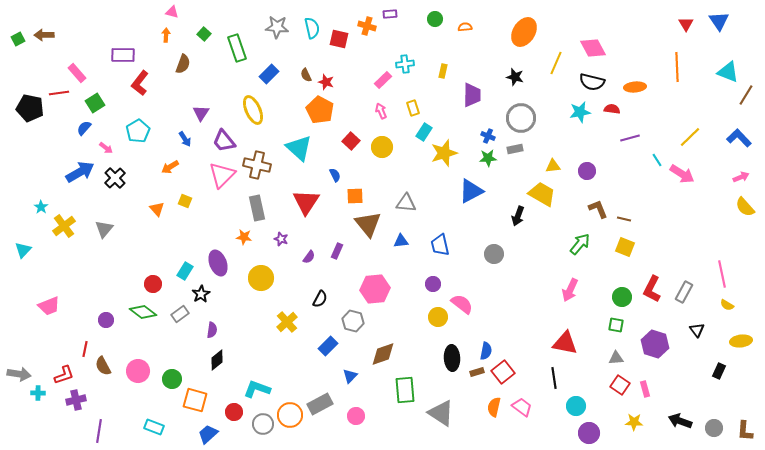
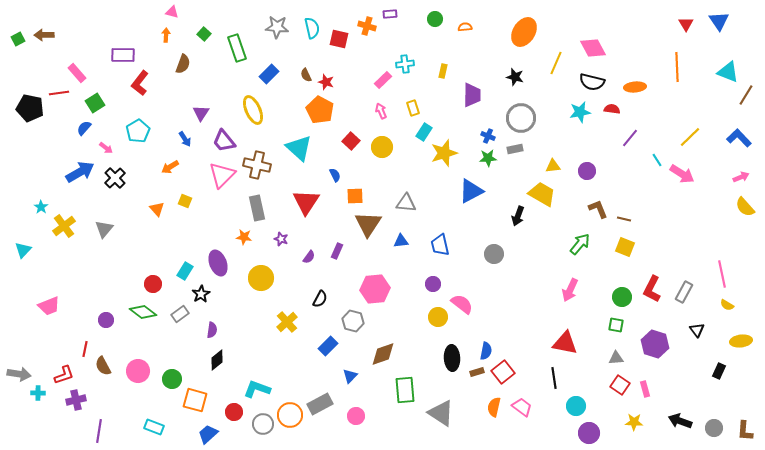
purple line at (630, 138): rotated 36 degrees counterclockwise
brown triangle at (368, 224): rotated 12 degrees clockwise
